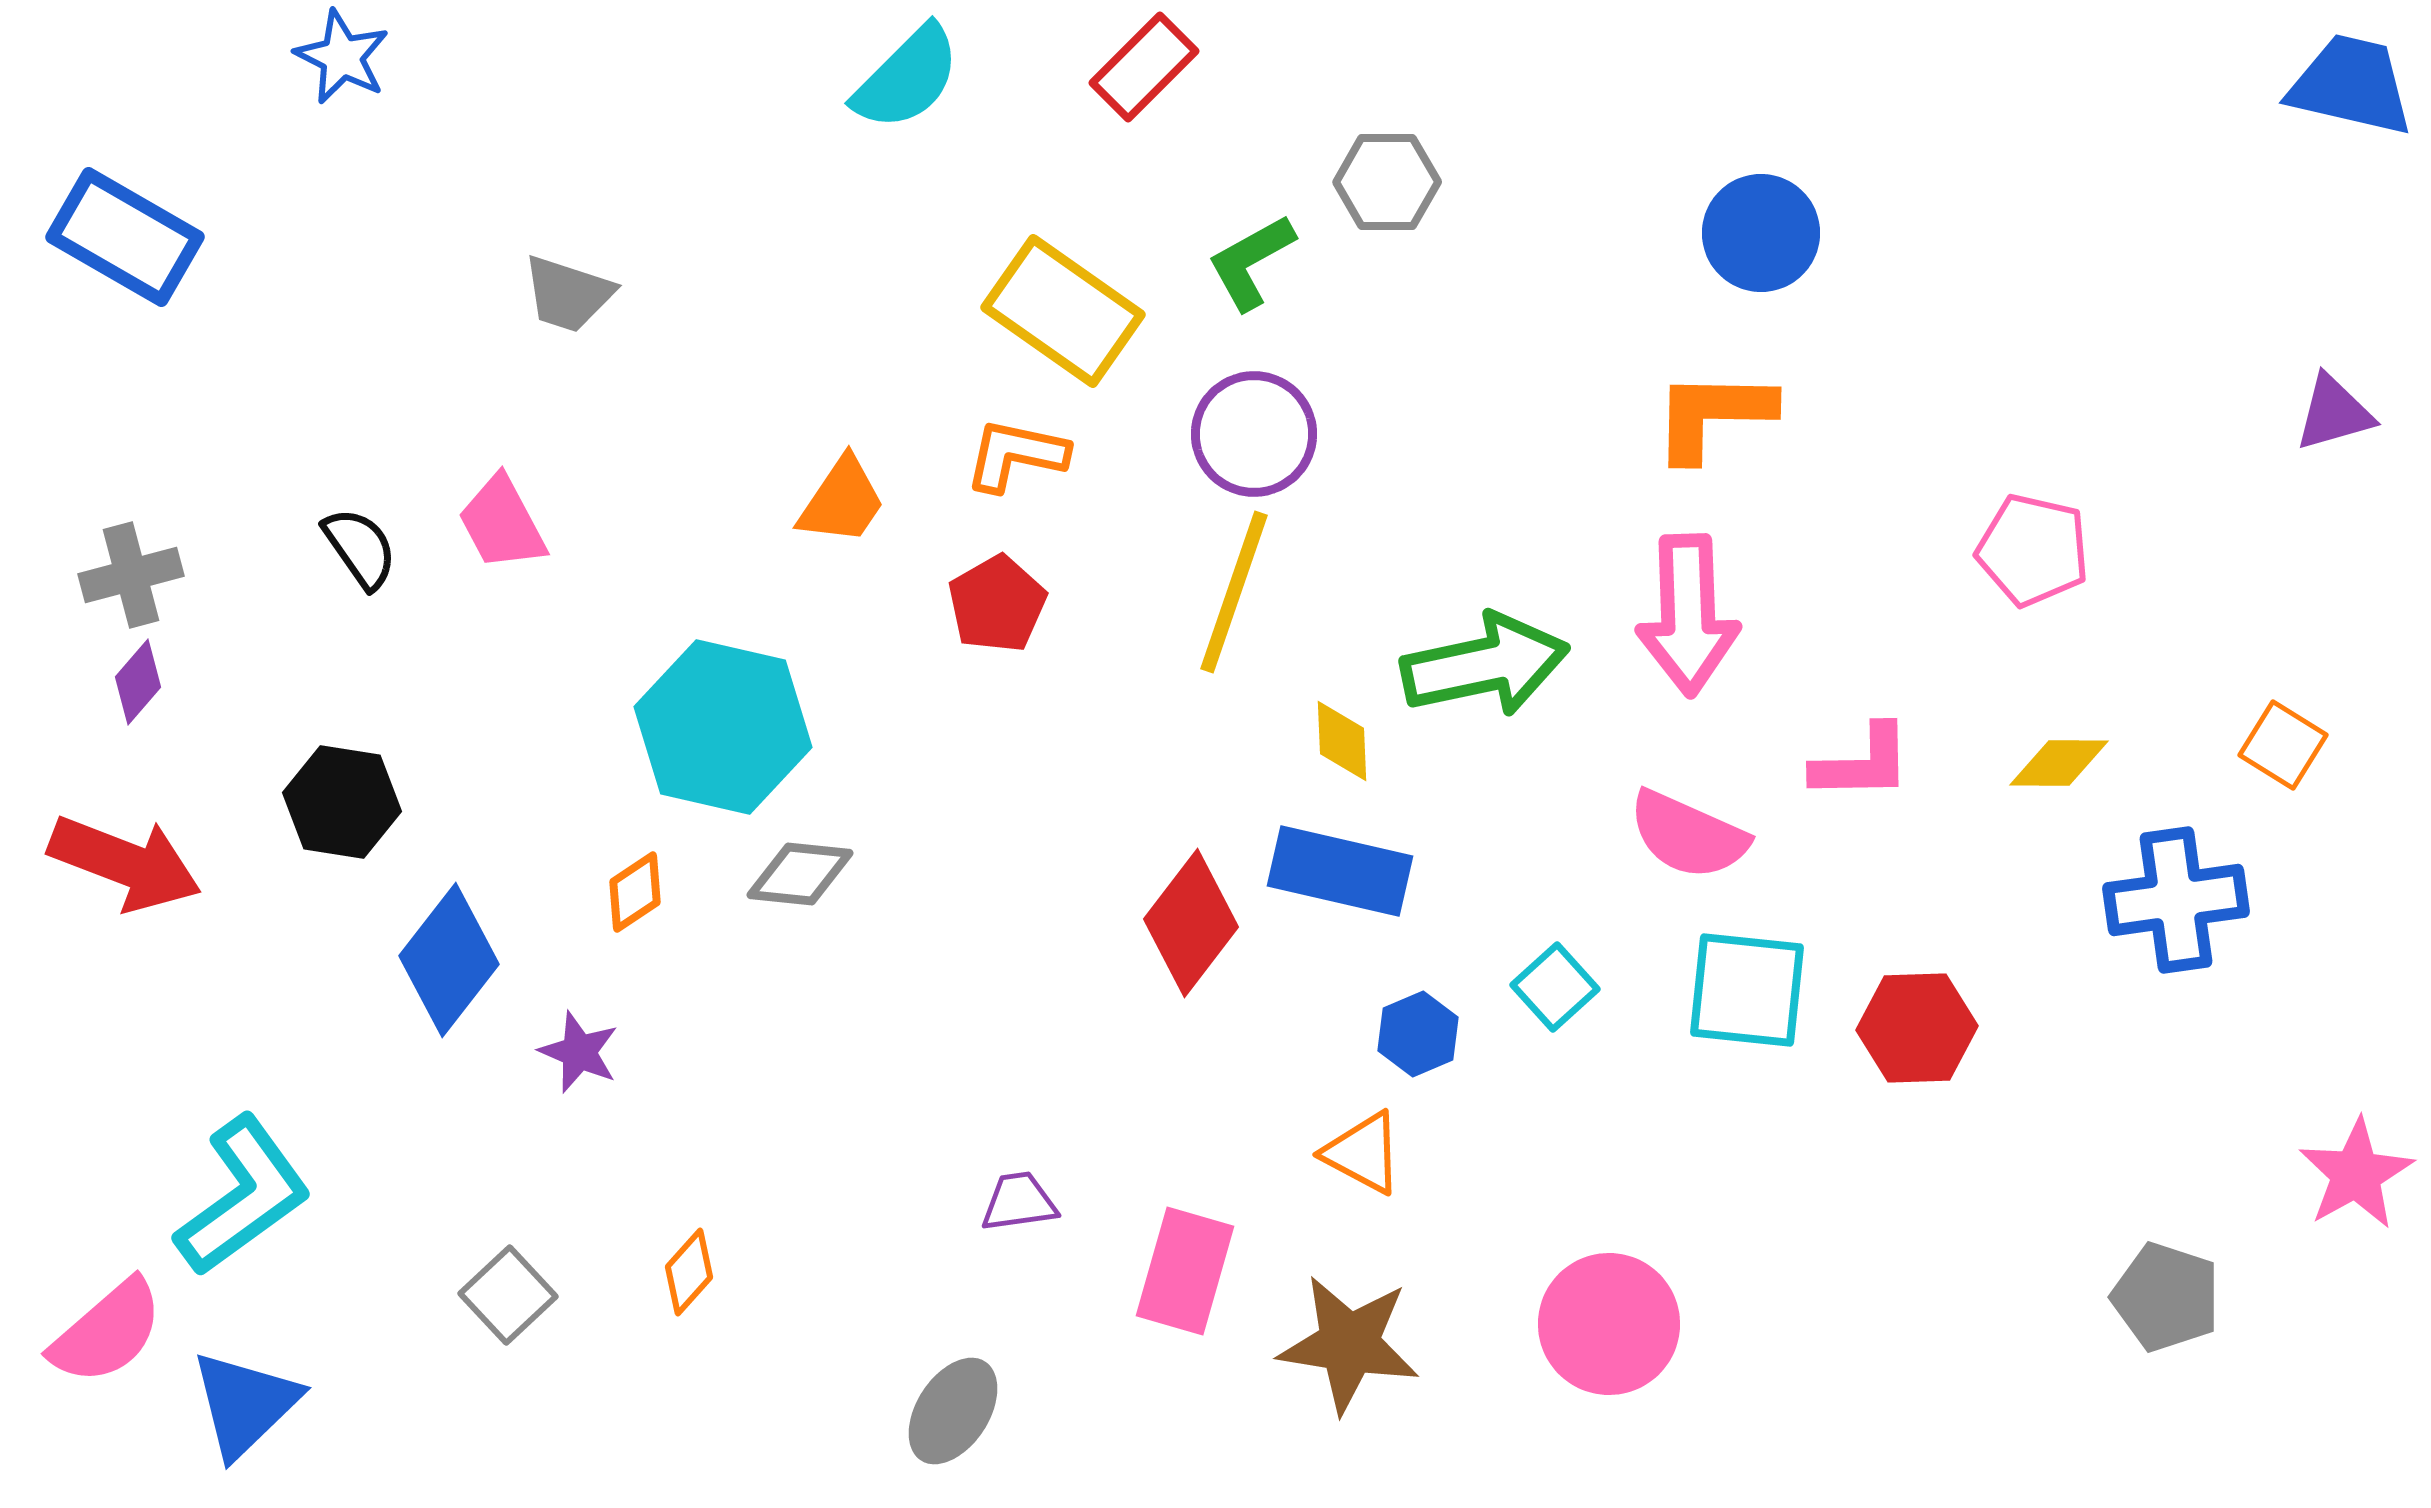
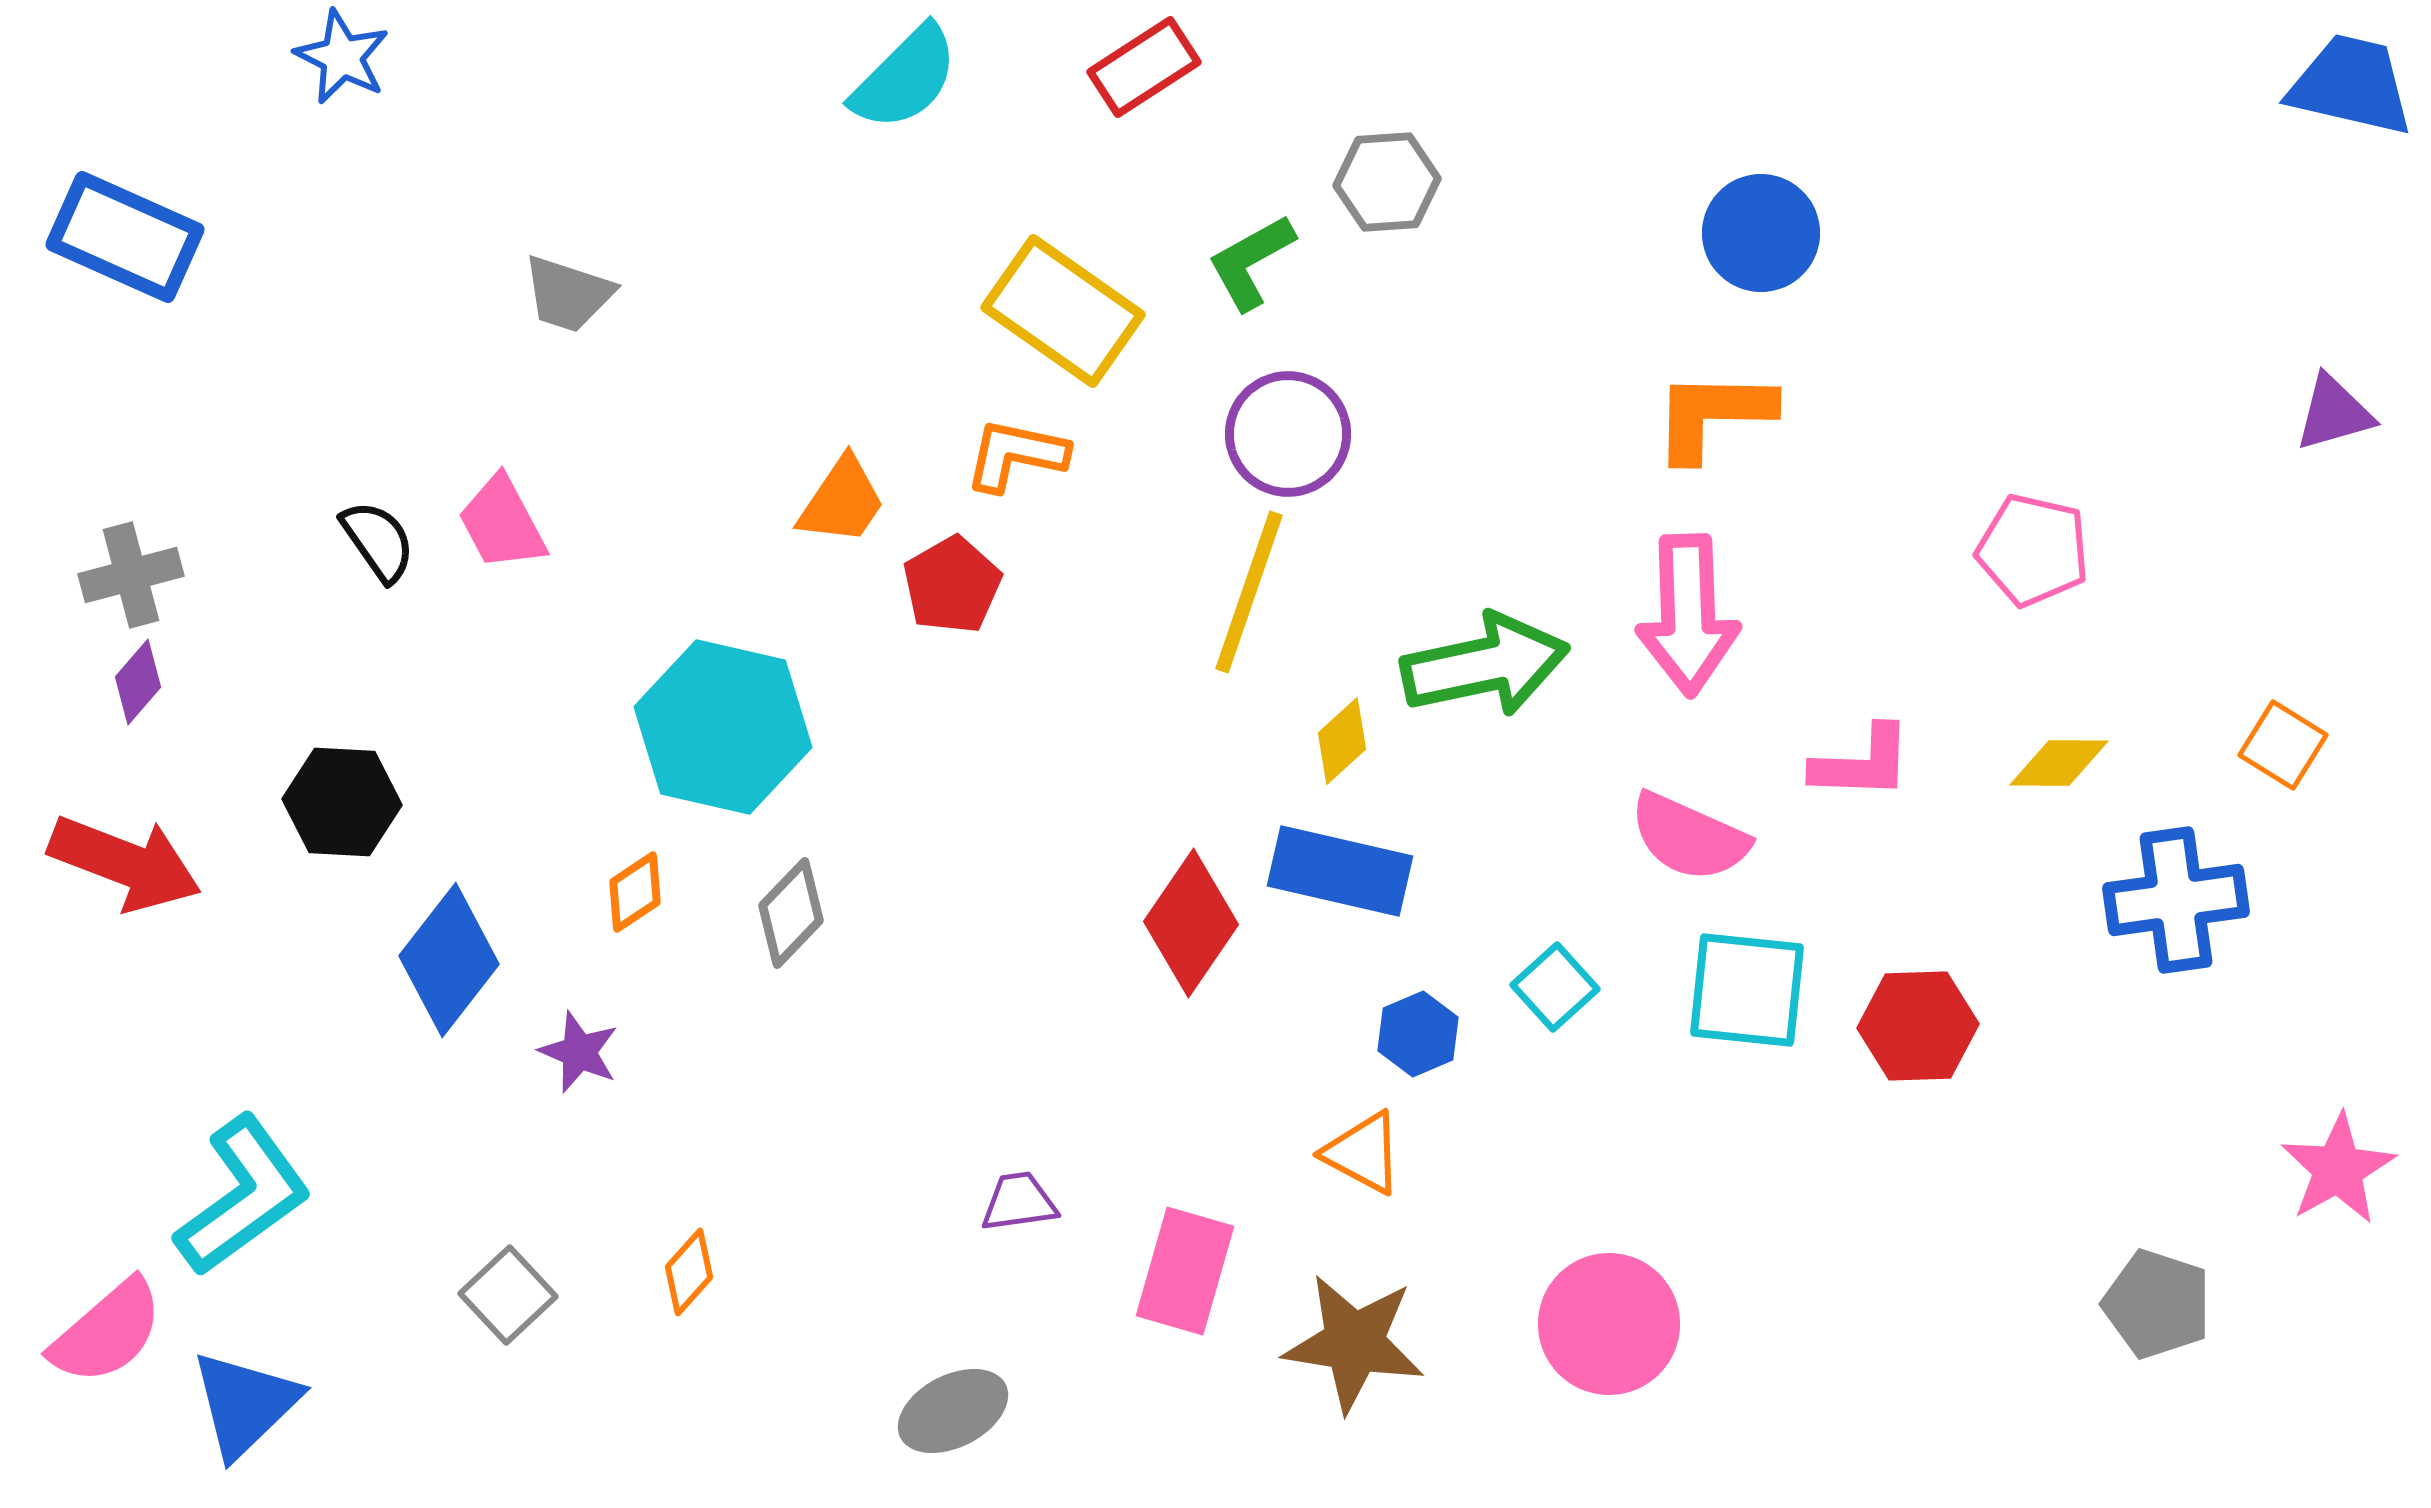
red rectangle at (1144, 67): rotated 12 degrees clockwise
cyan semicircle at (907, 78): moved 2 px left
gray hexagon at (1387, 182): rotated 4 degrees counterclockwise
blue rectangle at (125, 237): rotated 6 degrees counterclockwise
purple circle at (1254, 434): moved 34 px right
black semicircle at (360, 548): moved 18 px right, 7 px up
yellow line at (1234, 592): moved 15 px right
red pentagon at (997, 604): moved 45 px left, 19 px up
yellow diamond at (1342, 741): rotated 50 degrees clockwise
pink L-shape at (1862, 763): rotated 3 degrees clockwise
black hexagon at (342, 802): rotated 6 degrees counterclockwise
pink semicircle at (1688, 835): moved 1 px right, 2 px down
gray diamond at (800, 874): moved 9 px left, 39 px down; rotated 52 degrees counterclockwise
red diamond at (1191, 923): rotated 3 degrees counterclockwise
red hexagon at (1917, 1028): moved 1 px right, 2 px up
pink star at (2356, 1174): moved 18 px left, 5 px up
gray pentagon at (2166, 1297): moved 9 px left, 7 px down
brown star at (1349, 1344): moved 5 px right, 1 px up
gray ellipse at (953, 1411): rotated 30 degrees clockwise
